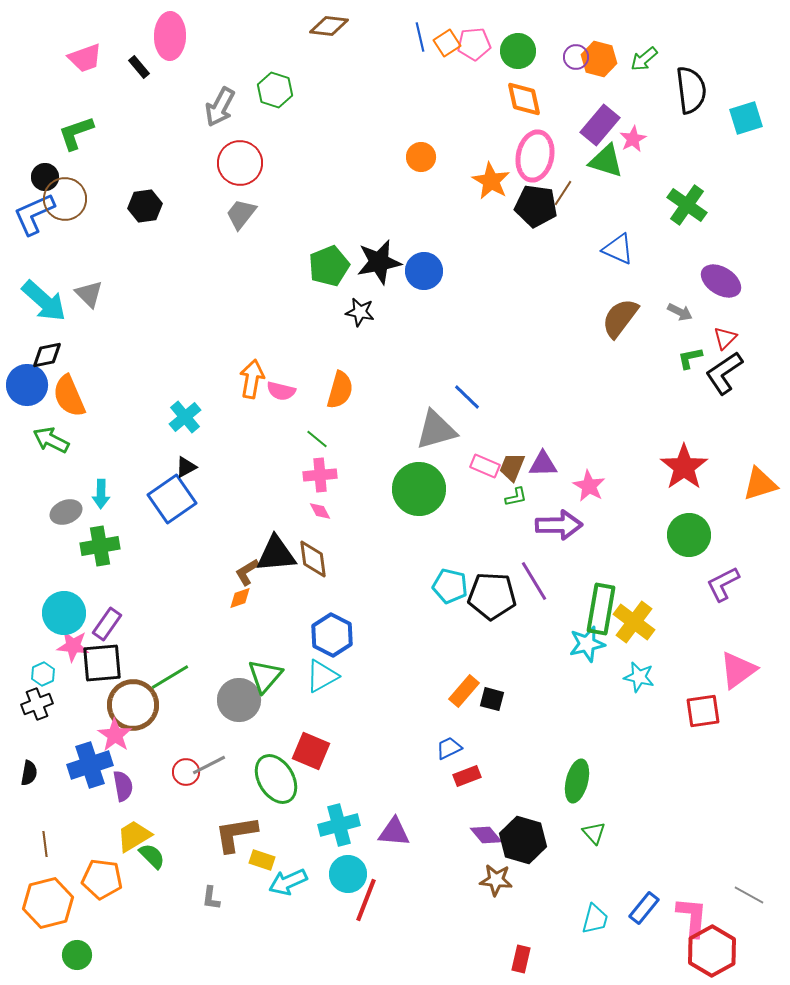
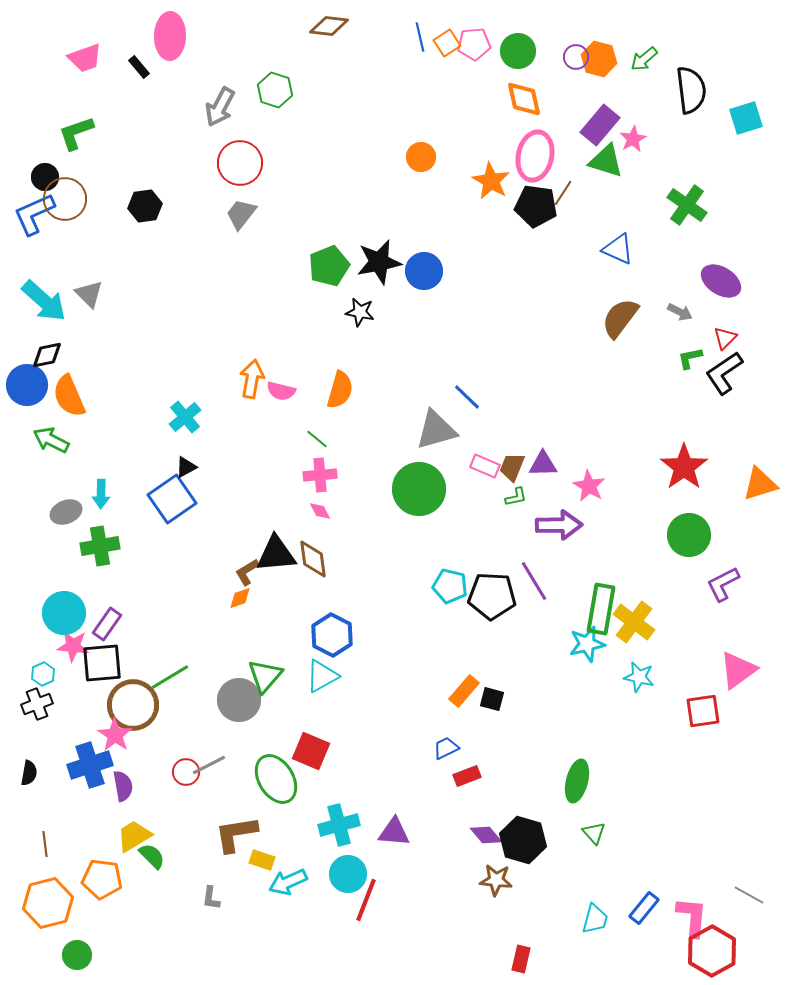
blue trapezoid at (449, 748): moved 3 px left
